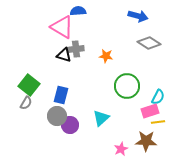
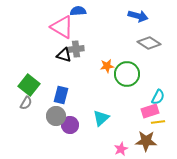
orange star: moved 1 px right, 10 px down; rotated 16 degrees counterclockwise
green circle: moved 12 px up
gray circle: moved 1 px left
